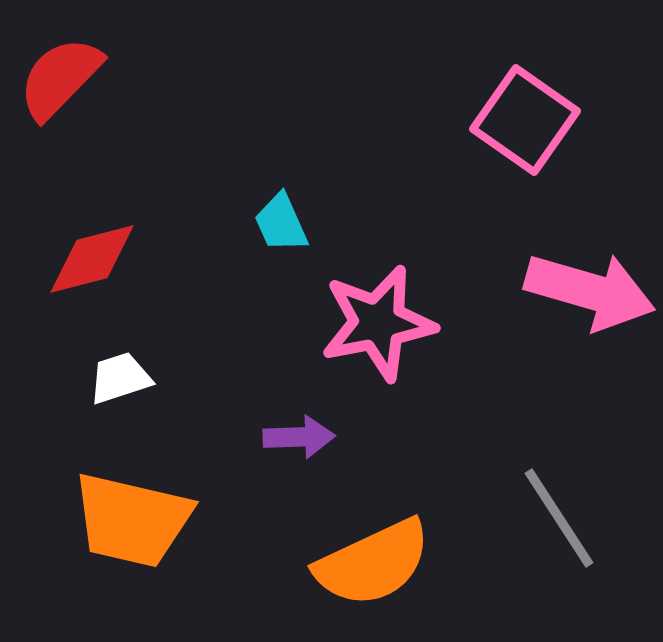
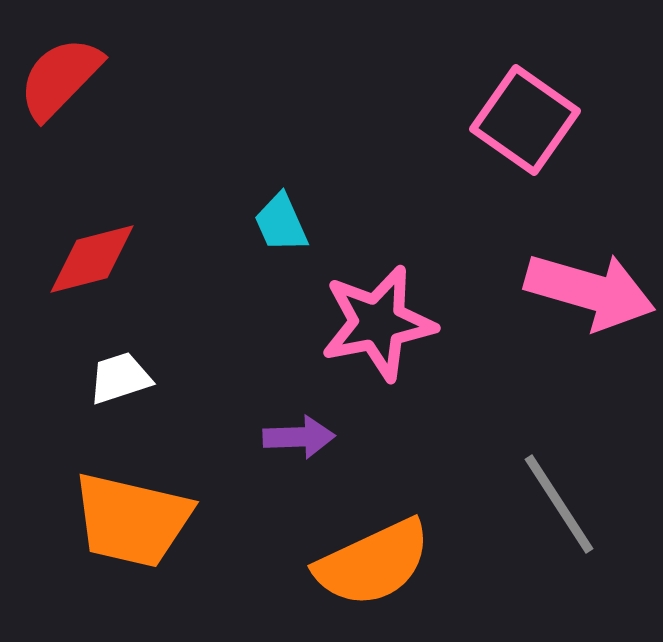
gray line: moved 14 px up
